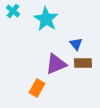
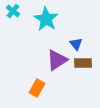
purple triangle: moved 1 px right, 4 px up; rotated 10 degrees counterclockwise
